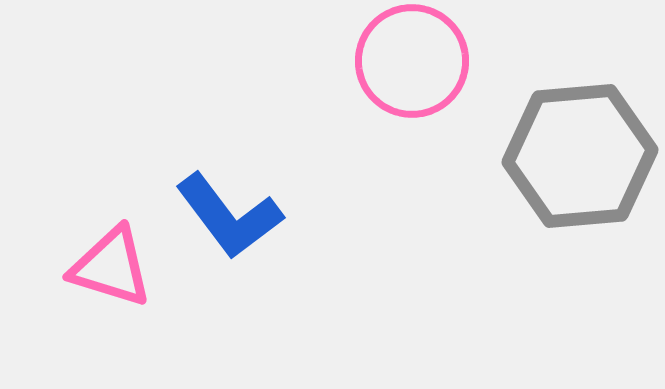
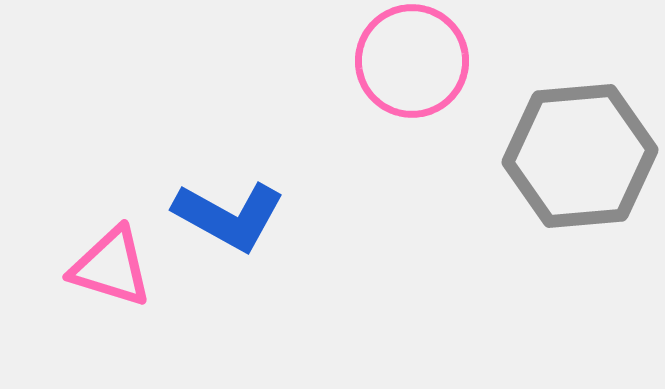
blue L-shape: rotated 24 degrees counterclockwise
